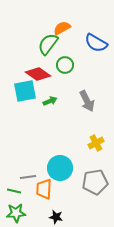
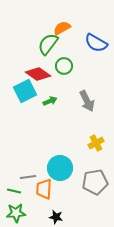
green circle: moved 1 px left, 1 px down
cyan square: rotated 15 degrees counterclockwise
